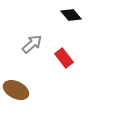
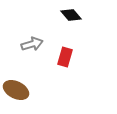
gray arrow: rotated 25 degrees clockwise
red rectangle: moved 1 px right, 1 px up; rotated 54 degrees clockwise
